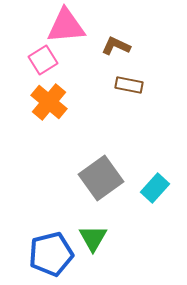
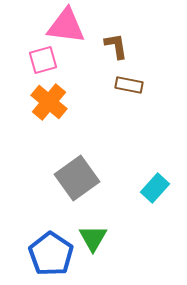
pink triangle: rotated 12 degrees clockwise
brown L-shape: rotated 56 degrees clockwise
pink square: rotated 16 degrees clockwise
gray square: moved 24 px left
blue pentagon: rotated 24 degrees counterclockwise
